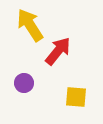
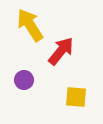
red arrow: moved 3 px right
purple circle: moved 3 px up
